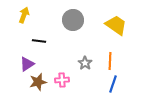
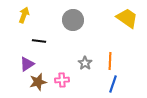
yellow trapezoid: moved 11 px right, 7 px up
